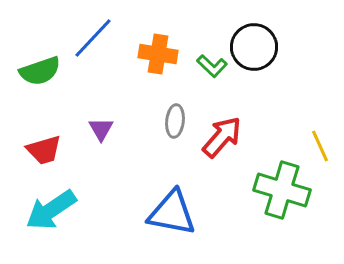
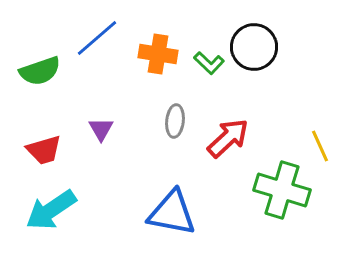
blue line: moved 4 px right; rotated 6 degrees clockwise
green L-shape: moved 3 px left, 3 px up
red arrow: moved 6 px right, 1 px down; rotated 6 degrees clockwise
